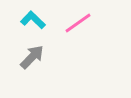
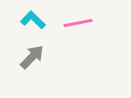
pink line: rotated 24 degrees clockwise
